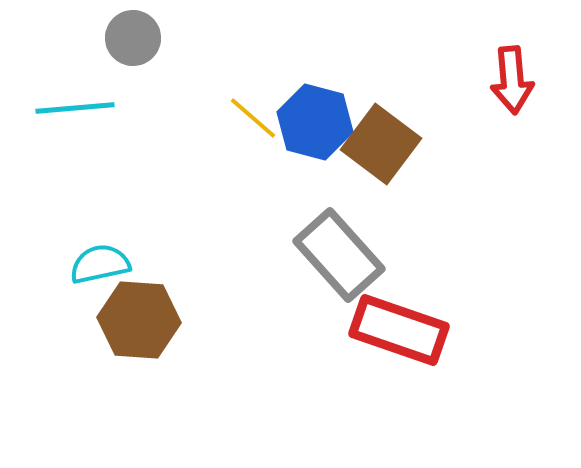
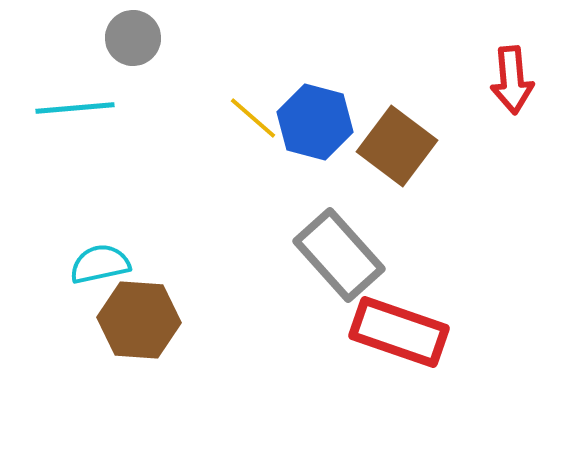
brown square: moved 16 px right, 2 px down
red rectangle: moved 2 px down
